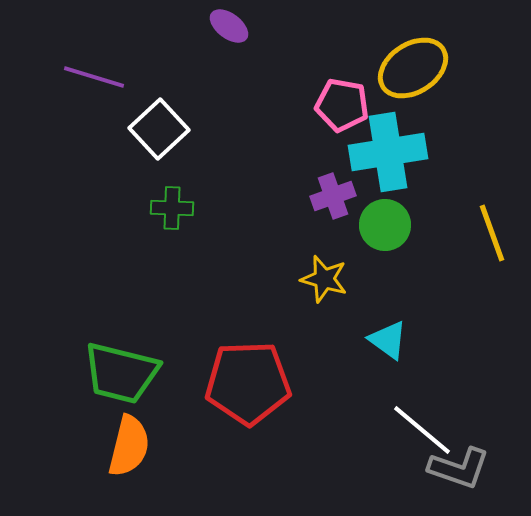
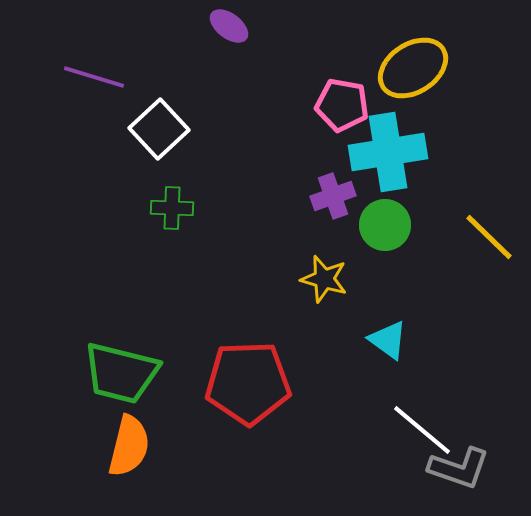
yellow line: moved 3 px left, 4 px down; rotated 26 degrees counterclockwise
